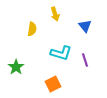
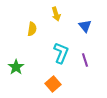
yellow arrow: moved 1 px right
cyan L-shape: rotated 85 degrees counterclockwise
orange square: rotated 14 degrees counterclockwise
